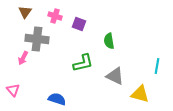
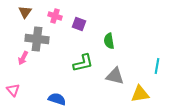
gray triangle: rotated 12 degrees counterclockwise
yellow triangle: rotated 24 degrees counterclockwise
